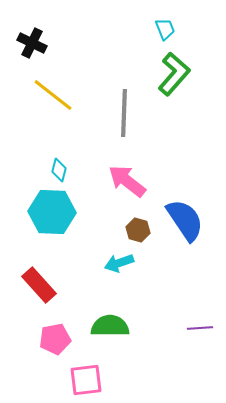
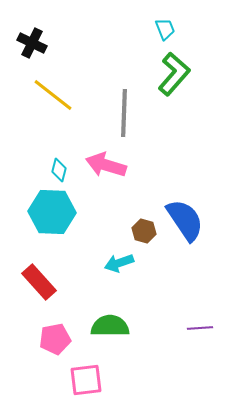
pink arrow: moved 21 px left, 16 px up; rotated 21 degrees counterclockwise
brown hexagon: moved 6 px right, 1 px down
red rectangle: moved 3 px up
